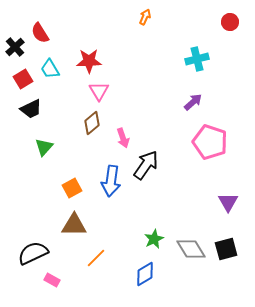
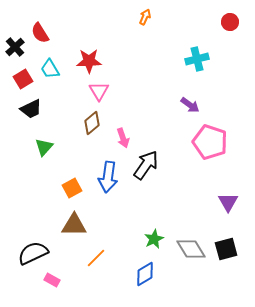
purple arrow: moved 3 px left, 3 px down; rotated 78 degrees clockwise
blue arrow: moved 3 px left, 4 px up
